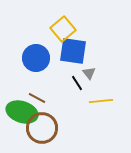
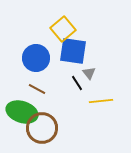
brown line: moved 9 px up
